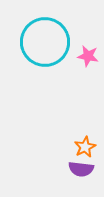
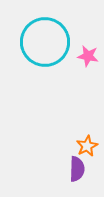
orange star: moved 2 px right, 1 px up
purple semicircle: moved 4 px left; rotated 95 degrees counterclockwise
